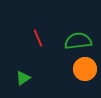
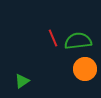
red line: moved 15 px right
green triangle: moved 1 px left, 3 px down
